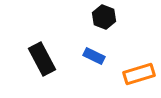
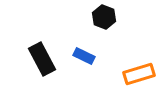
blue rectangle: moved 10 px left
